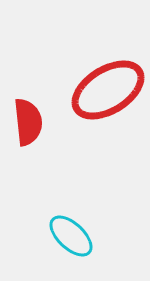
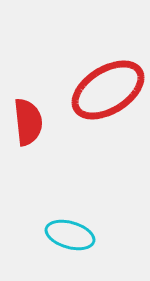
cyan ellipse: moved 1 px left, 1 px up; rotated 27 degrees counterclockwise
